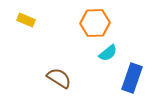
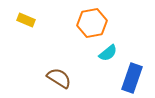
orange hexagon: moved 3 px left; rotated 8 degrees counterclockwise
